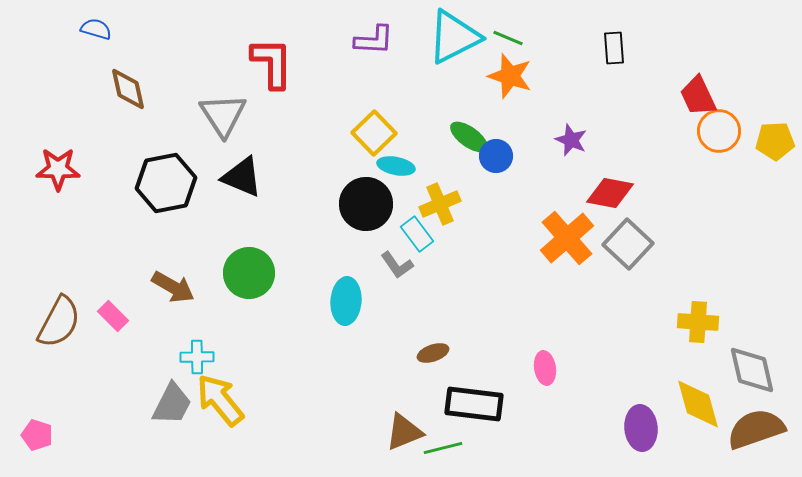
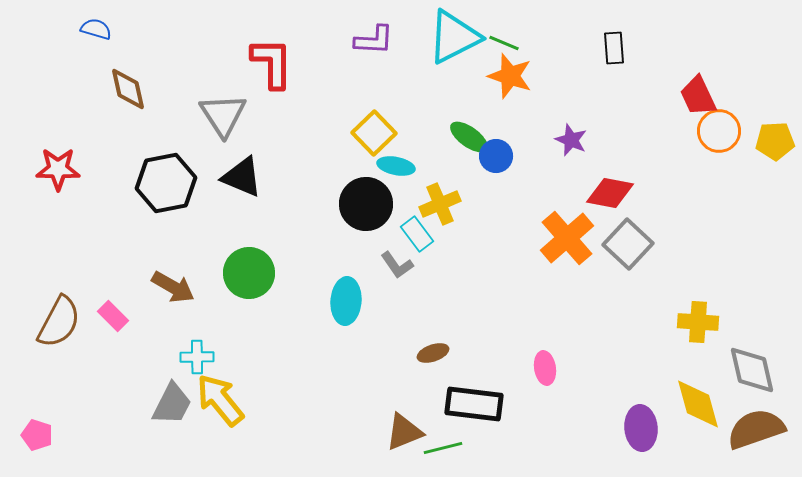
green line at (508, 38): moved 4 px left, 5 px down
